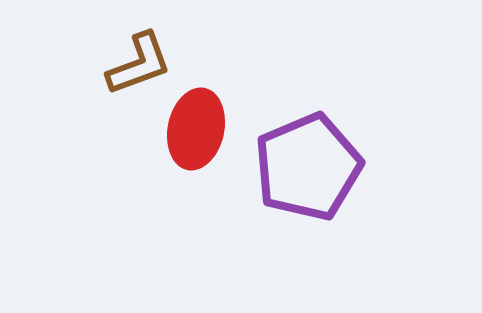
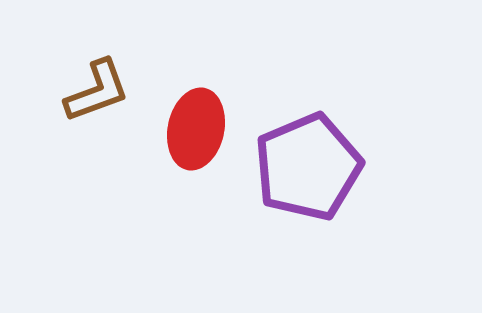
brown L-shape: moved 42 px left, 27 px down
